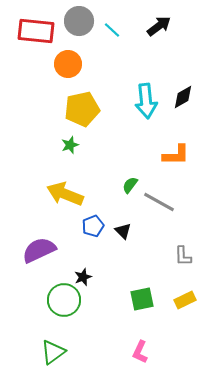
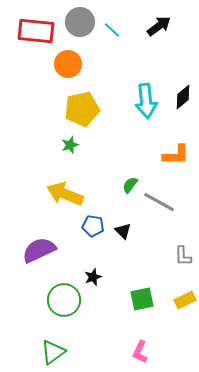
gray circle: moved 1 px right, 1 px down
black diamond: rotated 10 degrees counterclockwise
blue pentagon: rotated 30 degrees clockwise
black star: moved 10 px right
